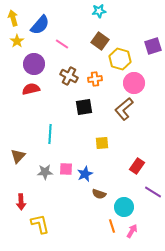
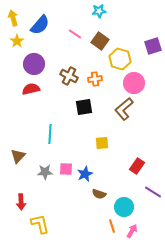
pink line: moved 13 px right, 10 px up
